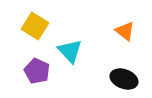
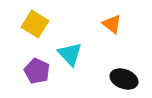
yellow square: moved 2 px up
orange triangle: moved 13 px left, 7 px up
cyan triangle: moved 3 px down
